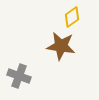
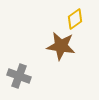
yellow diamond: moved 3 px right, 2 px down
